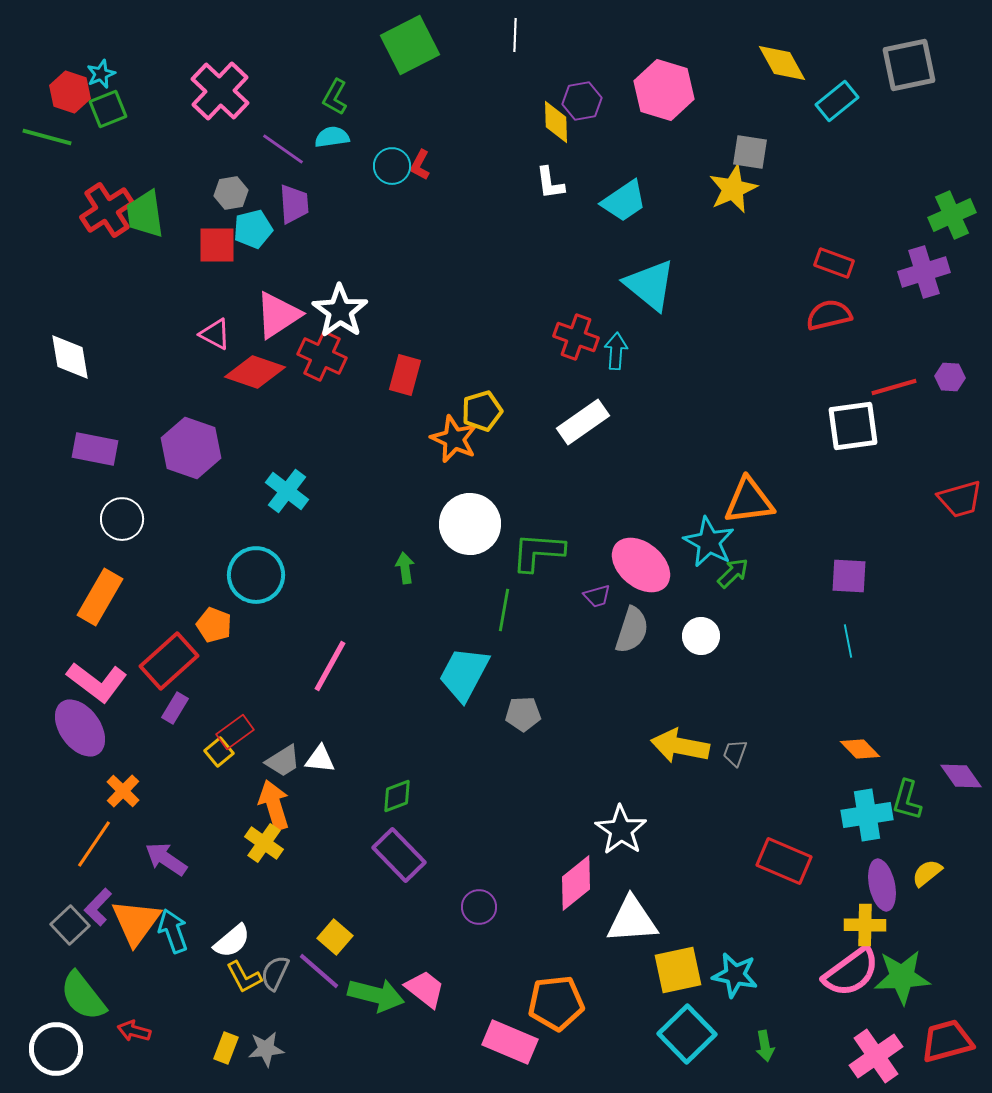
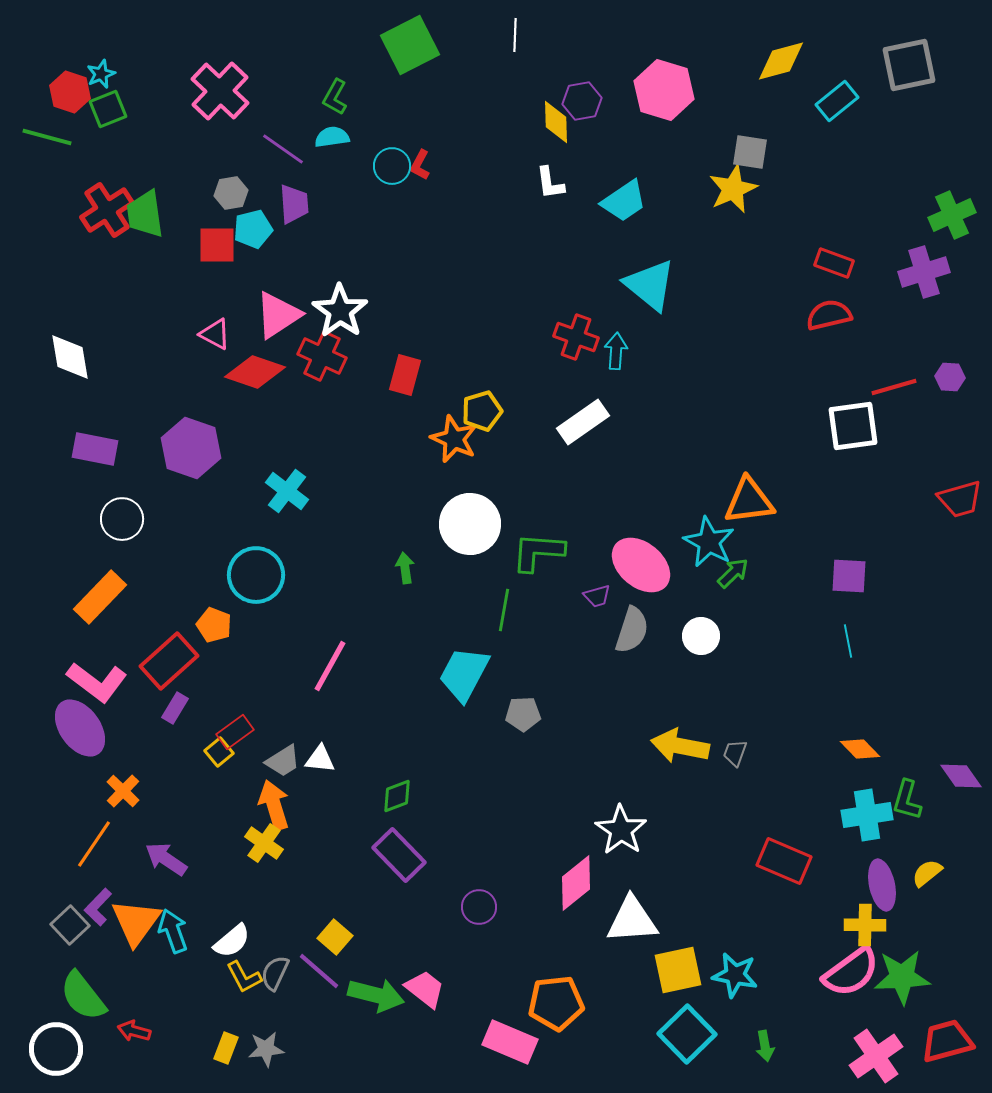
yellow diamond at (782, 63): moved 1 px left, 2 px up; rotated 76 degrees counterclockwise
orange rectangle at (100, 597): rotated 14 degrees clockwise
